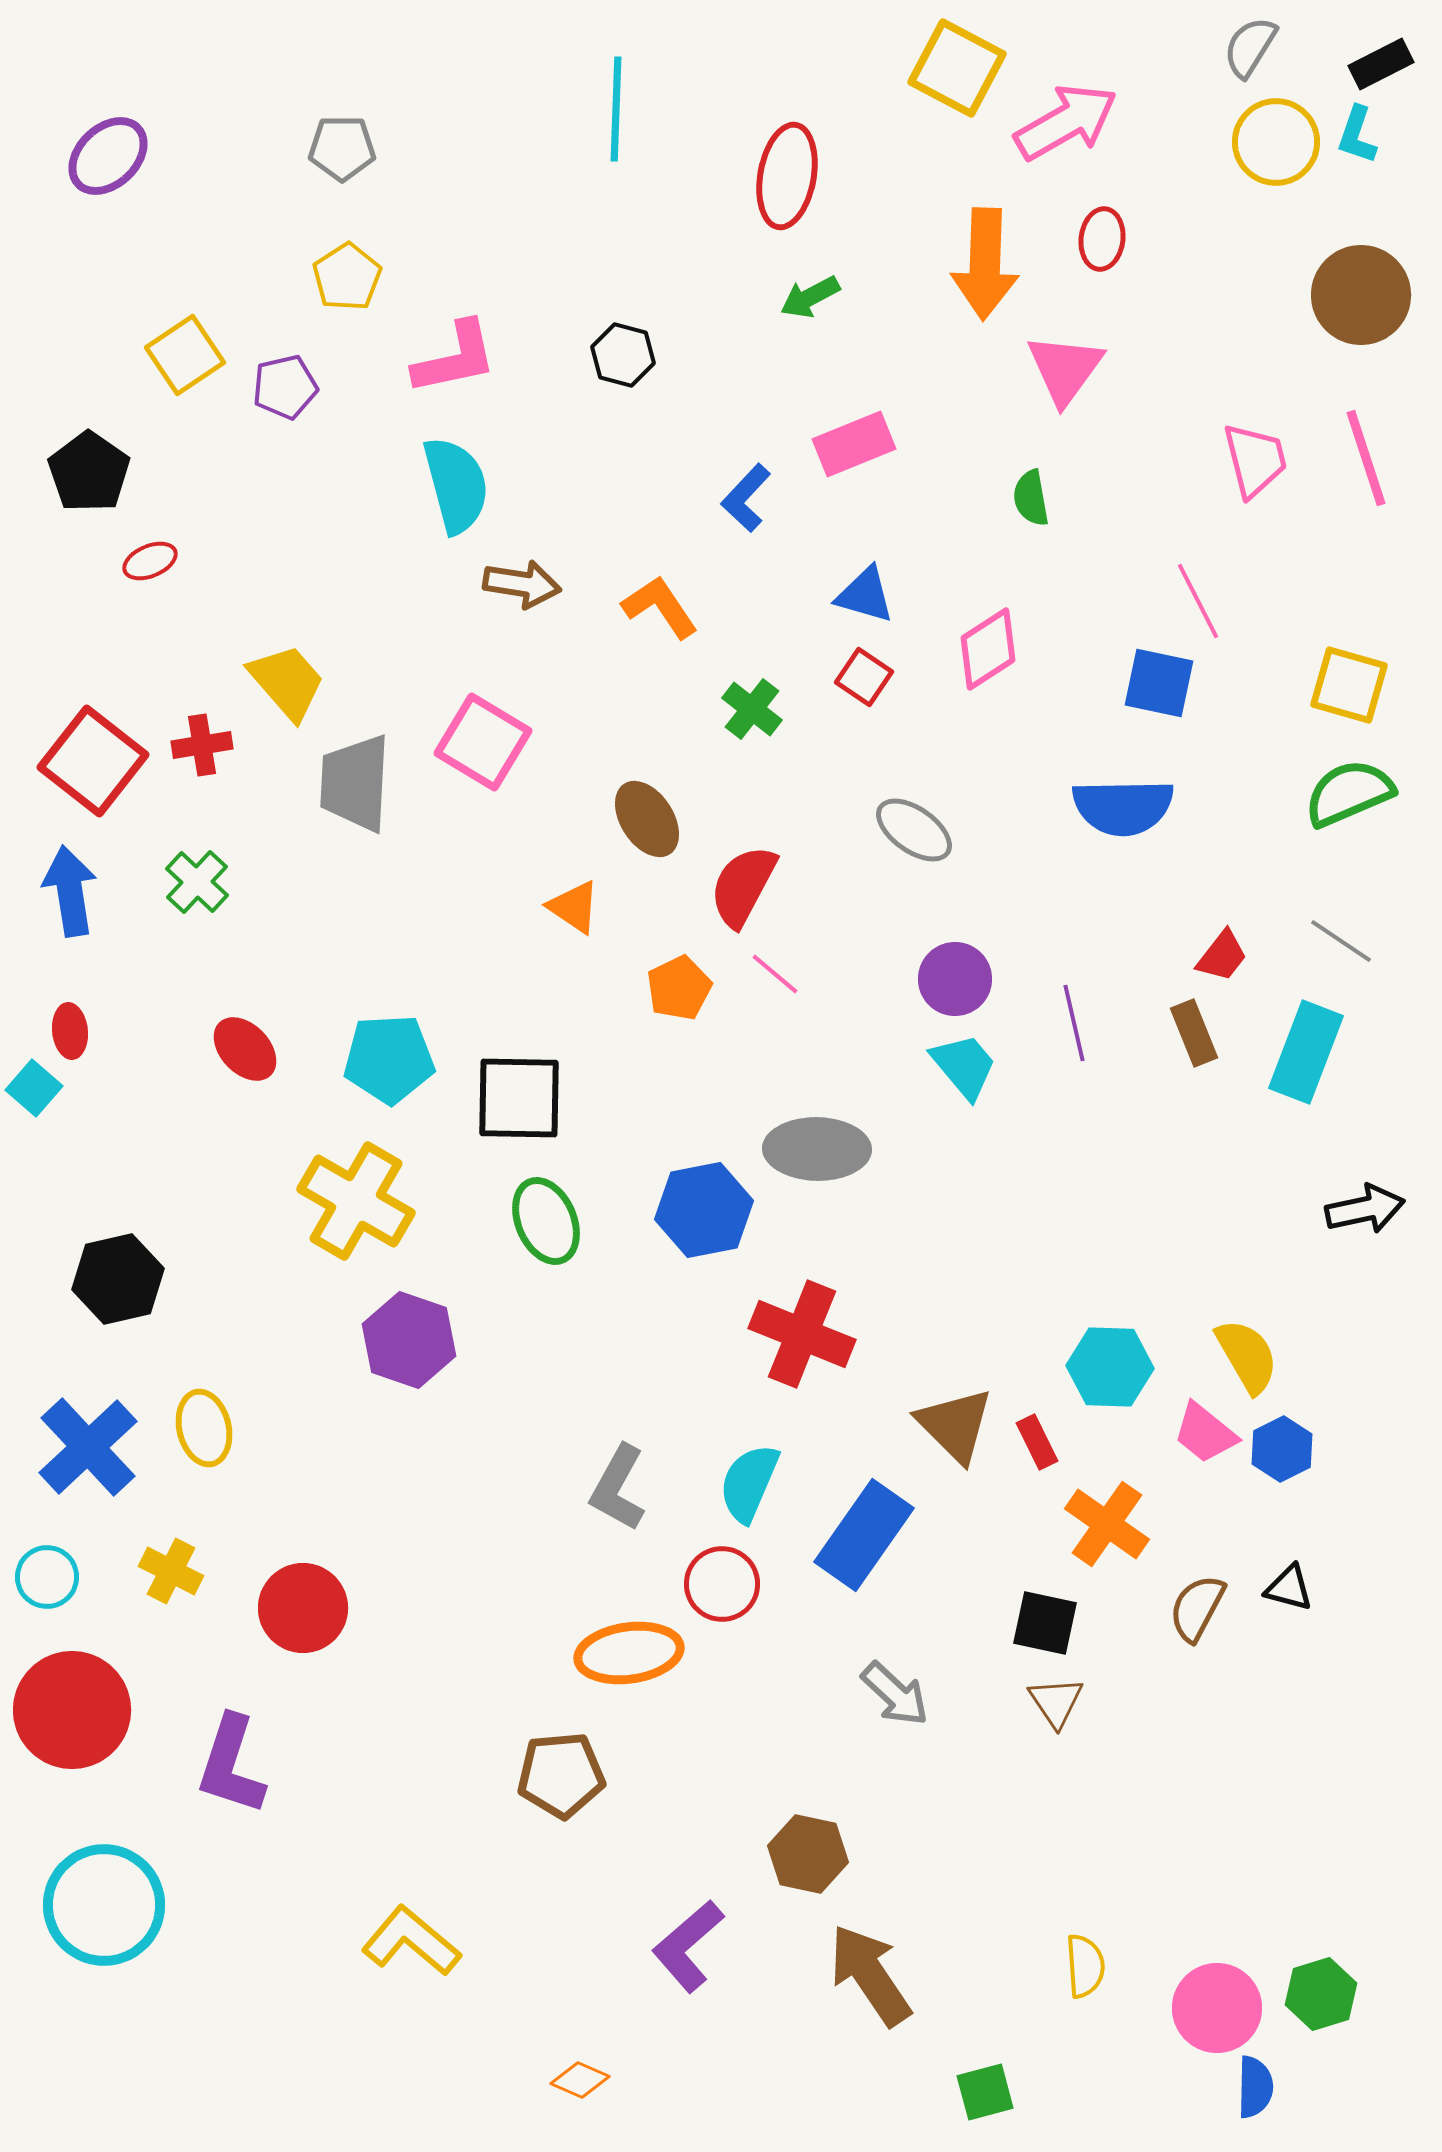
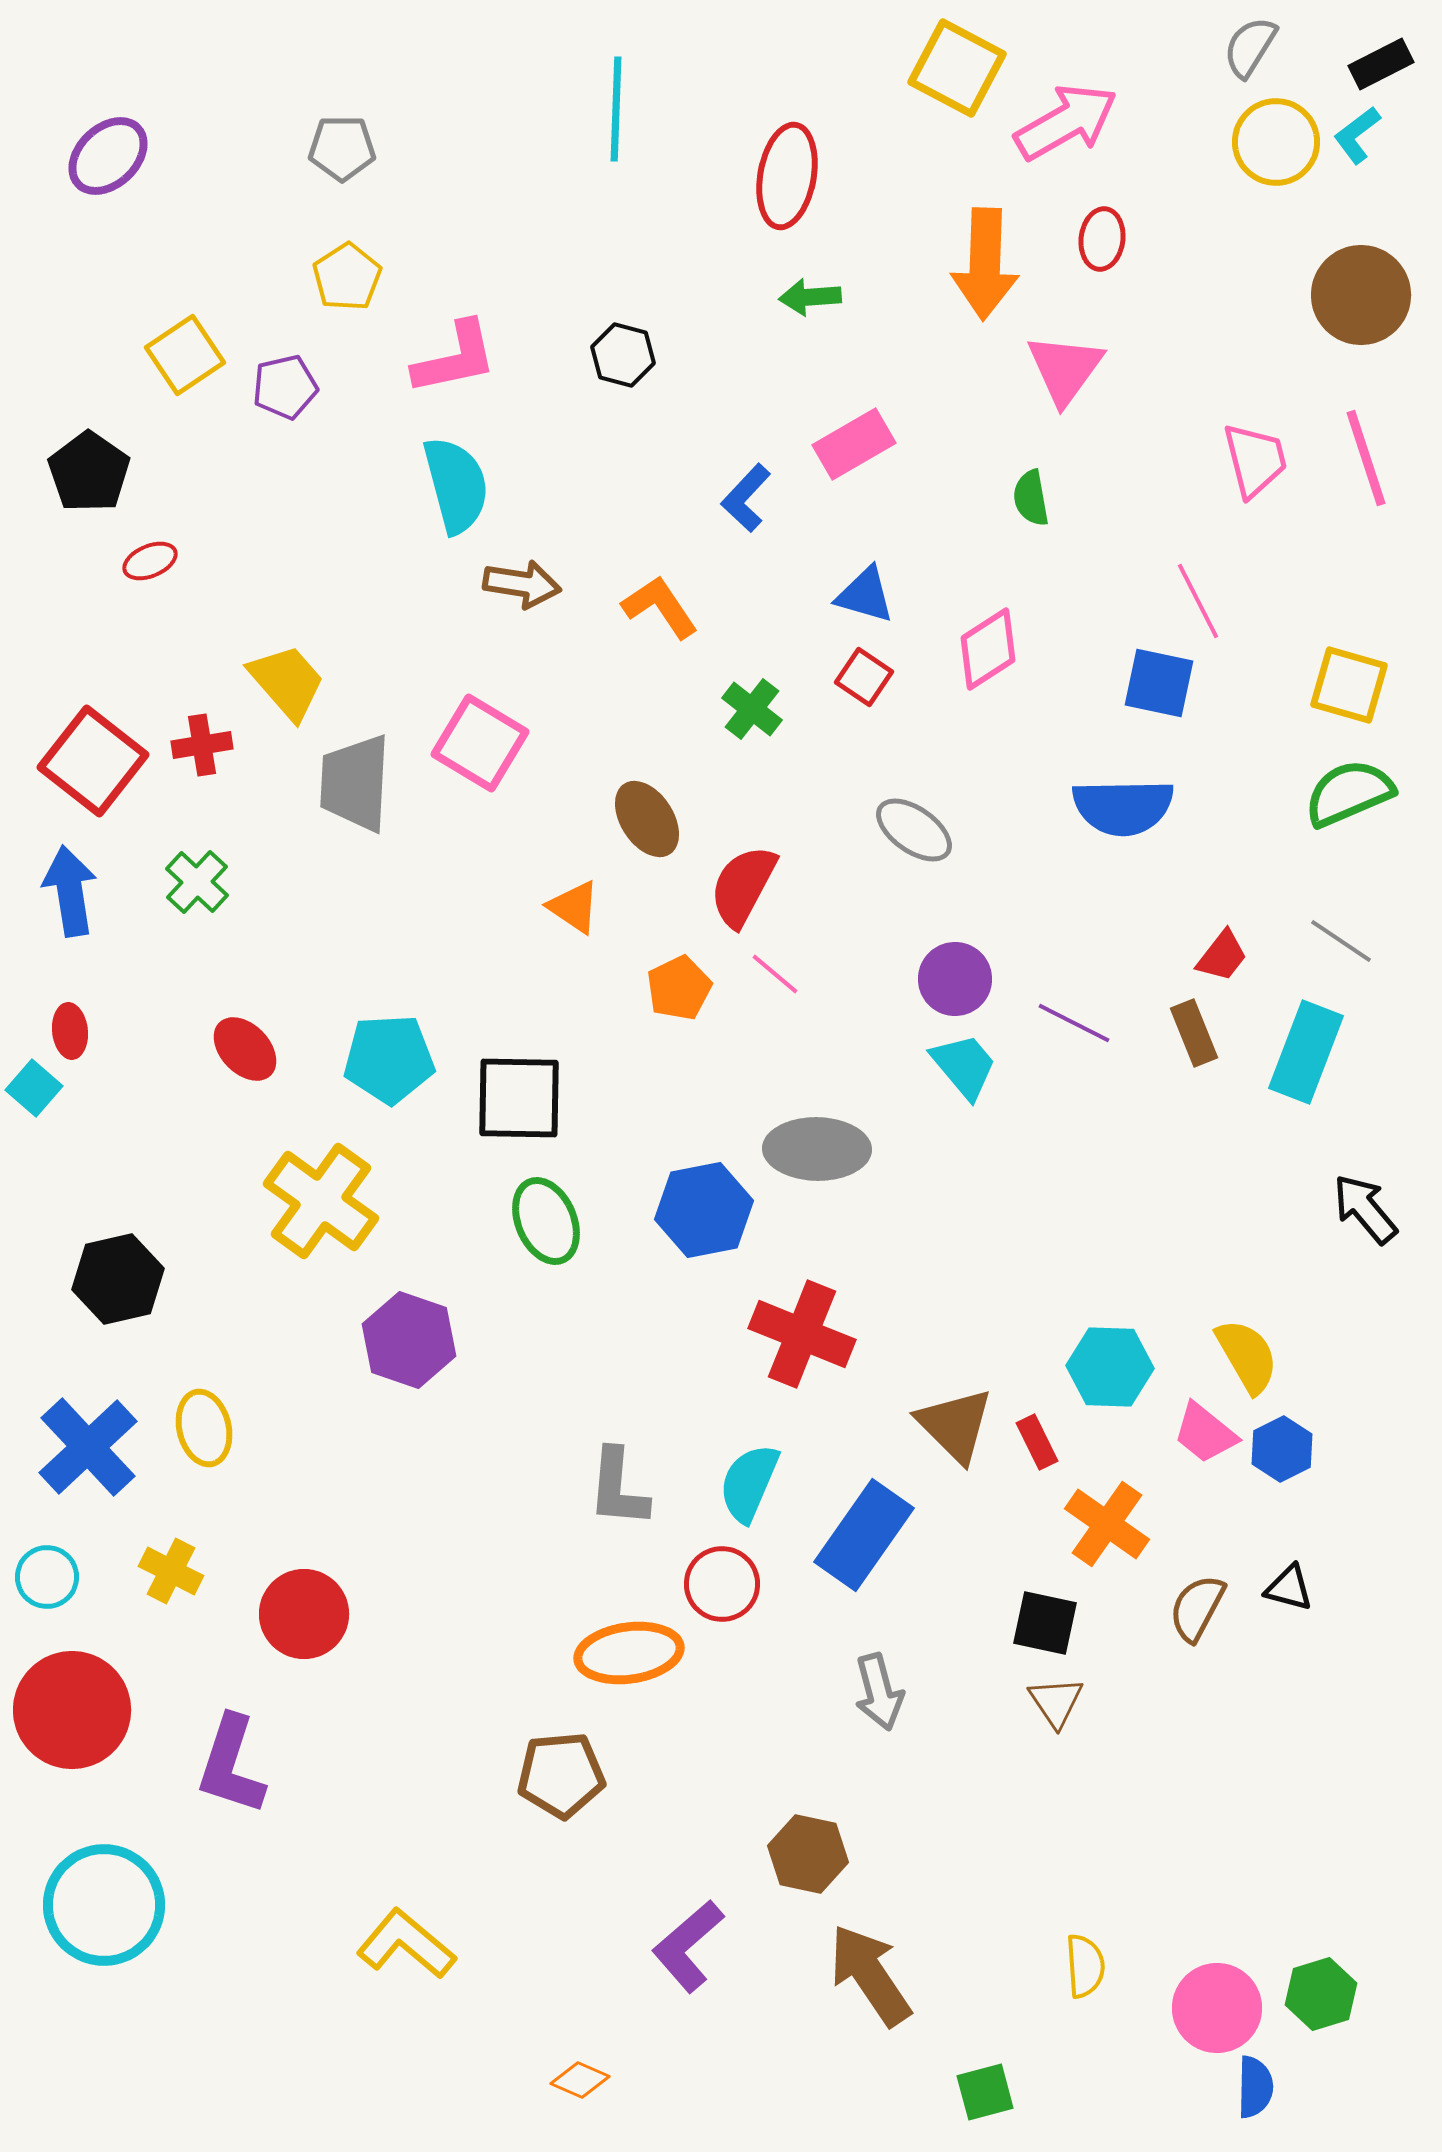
cyan L-shape at (1357, 135): rotated 34 degrees clockwise
green arrow at (810, 297): rotated 24 degrees clockwise
pink rectangle at (854, 444): rotated 8 degrees counterclockwise
pink square at (483, 742): moved 3 px left, 1 px down
purple line at (1074, 1023): rotated 50 degrees counterclockwise
yellow cross at (356, 1201): moved 35 px left; rotated 6 degrees clockwise
black arrow at (1365, 1209): rotated 118 degrees counterclockwise
gray L-shape at (618, 1488): rotated 24 degrees counterclockwise
red circle at (303, 1608): moved 1 px right, 6 px down
gray arrow at (895, 1694): moved 16 px left, 2 px up; rotated 32 degrees clockwise
yellow L-shape at (411, 1941): moved 5 px left, 3 px down
